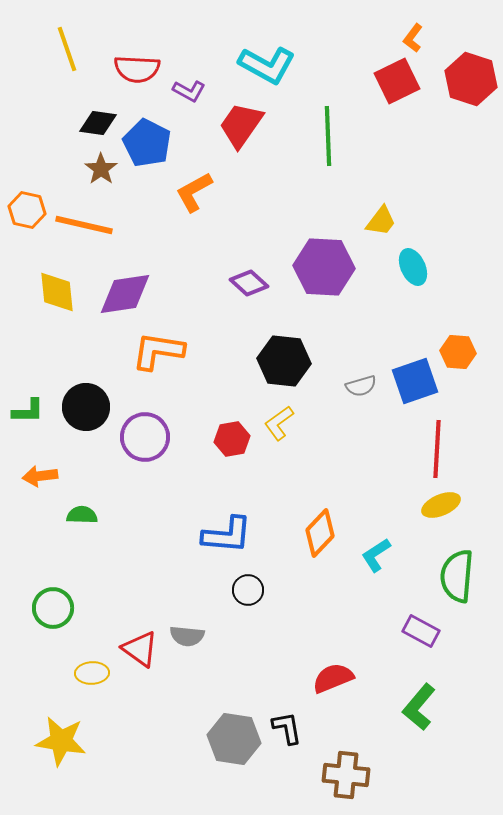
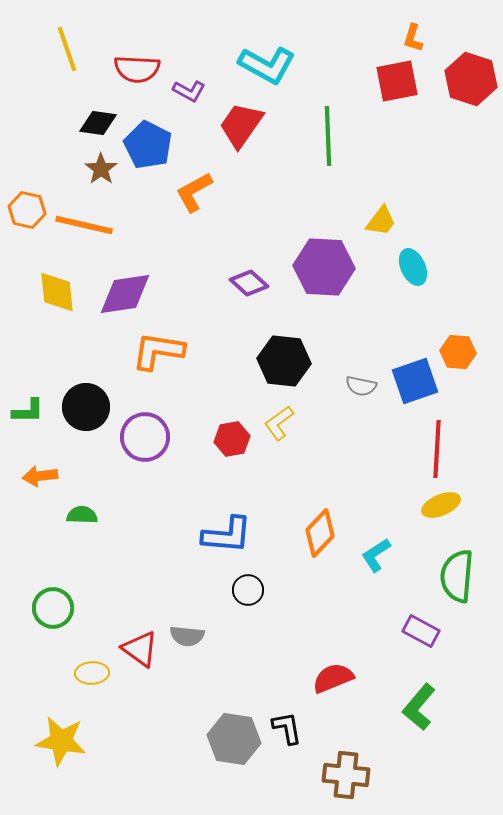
orange L-shape at (413, 38): rotated 20 degrees counterclockwise
red square at (397, 81): rotated 15 degrees clockwise
blue pentagon at (147, 143): moved 1 px right, 2 px down
gray semicircle at (361, 386): rotated 28 degrees clockwise
